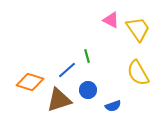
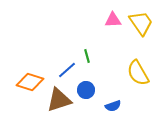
pink triangle: moved 2 px right; rotated 30 degrees counterclockwise
yellow trapezoid: moved 3 px right, 6 px up
blue circle: moved 2 px left
